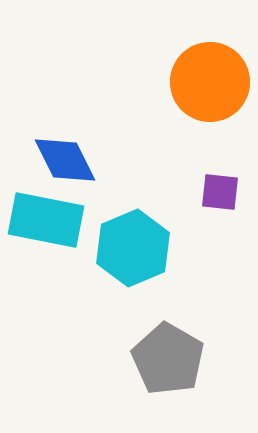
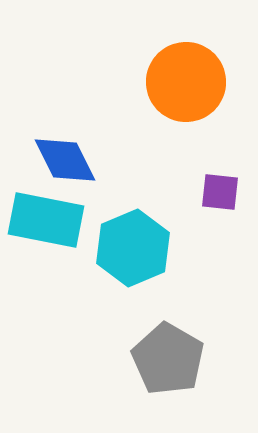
orange circle: moved 24 px left
